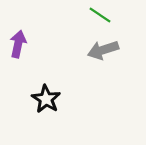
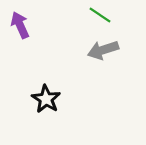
purple arrow: moved 2 px right, 19 px up; rotated 36 degrees counterclockwise
